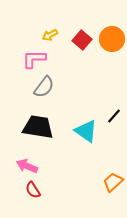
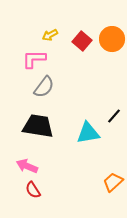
red square: moved 1 px down
black trapezoid: moved 1 px up
cyan triangle: moved 2 px right, 2 px down; rotated 45 degrees counterclockwise
